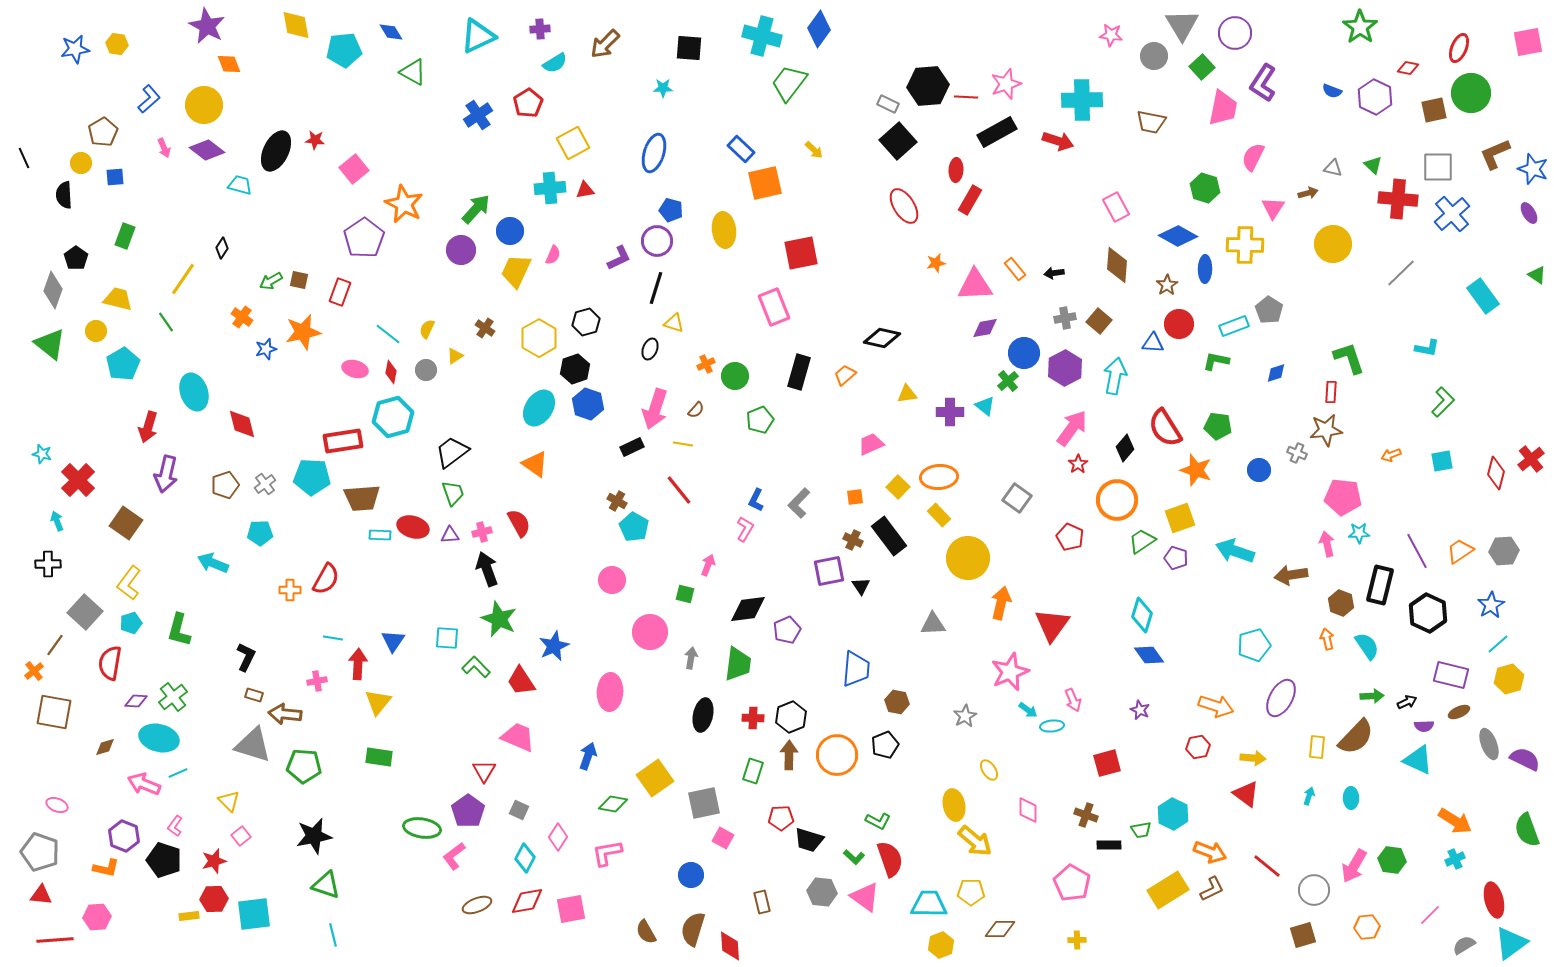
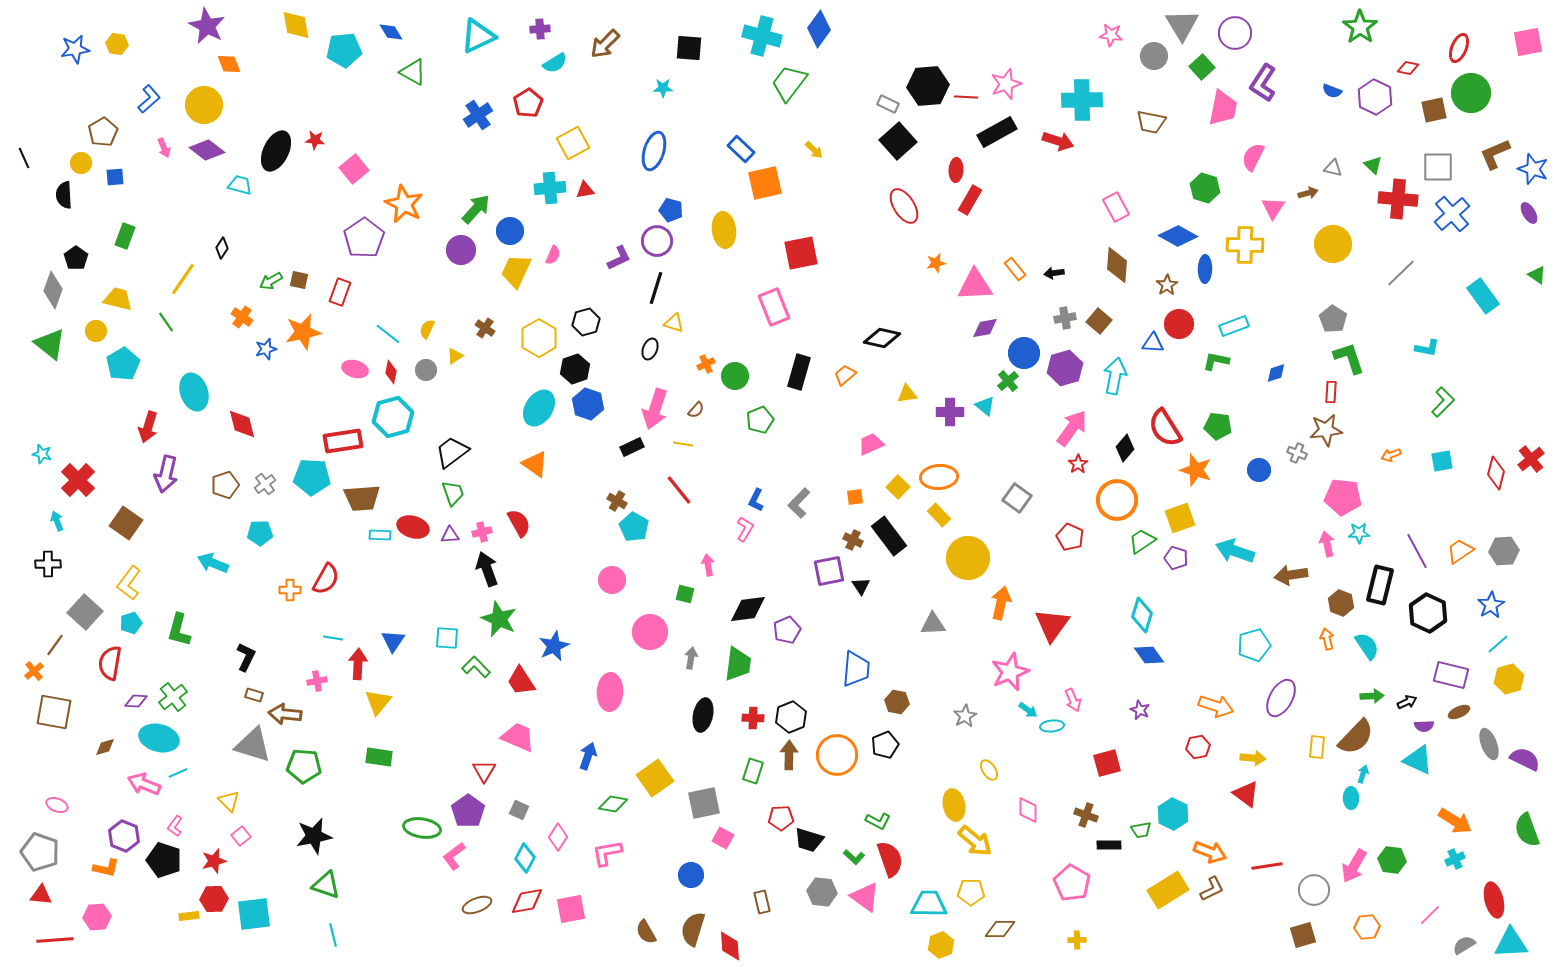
blue ellipse at (654, 153): moved 2 px up
gray pentagon at (1269, 310): moved 64 px right, 9 px down
purple hexagon at (1065, 368): rotated 12 degrees clockwise
pink arrow at (708, 565): rotated 30 degrees counterclockwise
cyan arrow at (1309, 796): moved 54 px right, 22 px up
red line at (1267, 866): rotated 48 degrees counterclockwise
cyan triangle at (1511, 943): rotated 33 degrees clockwise
